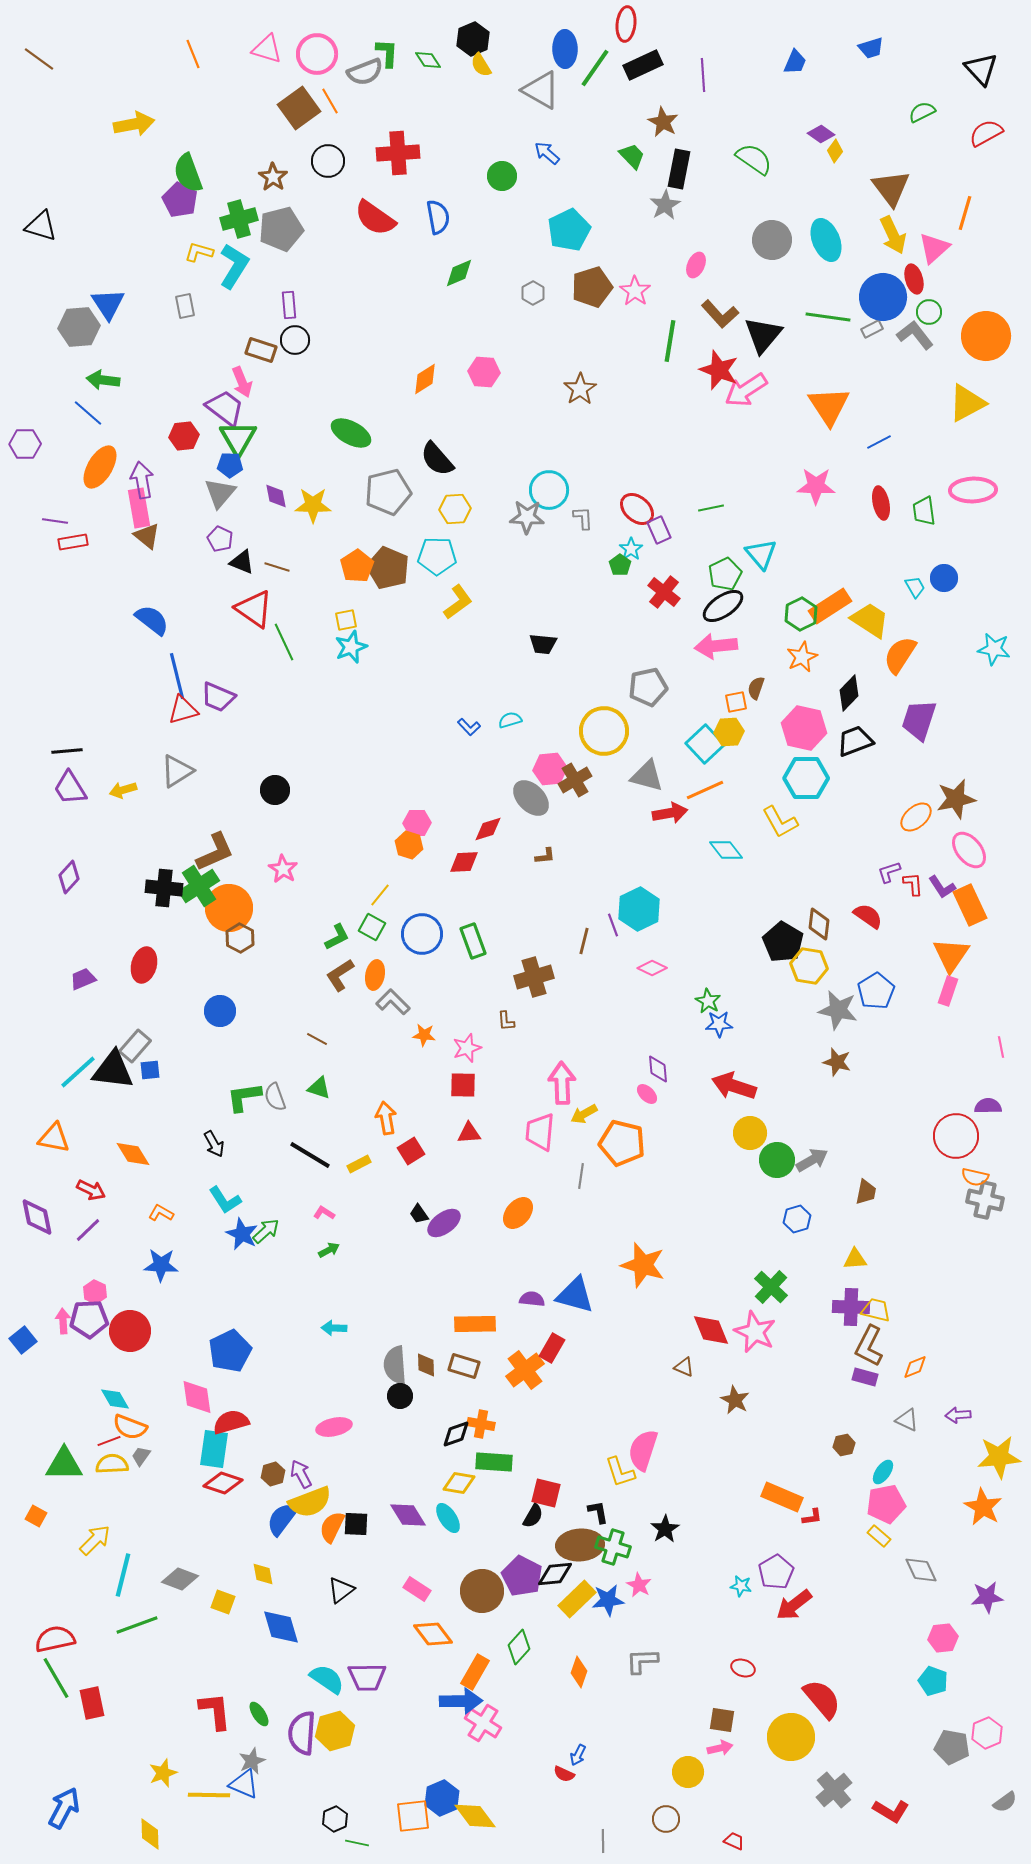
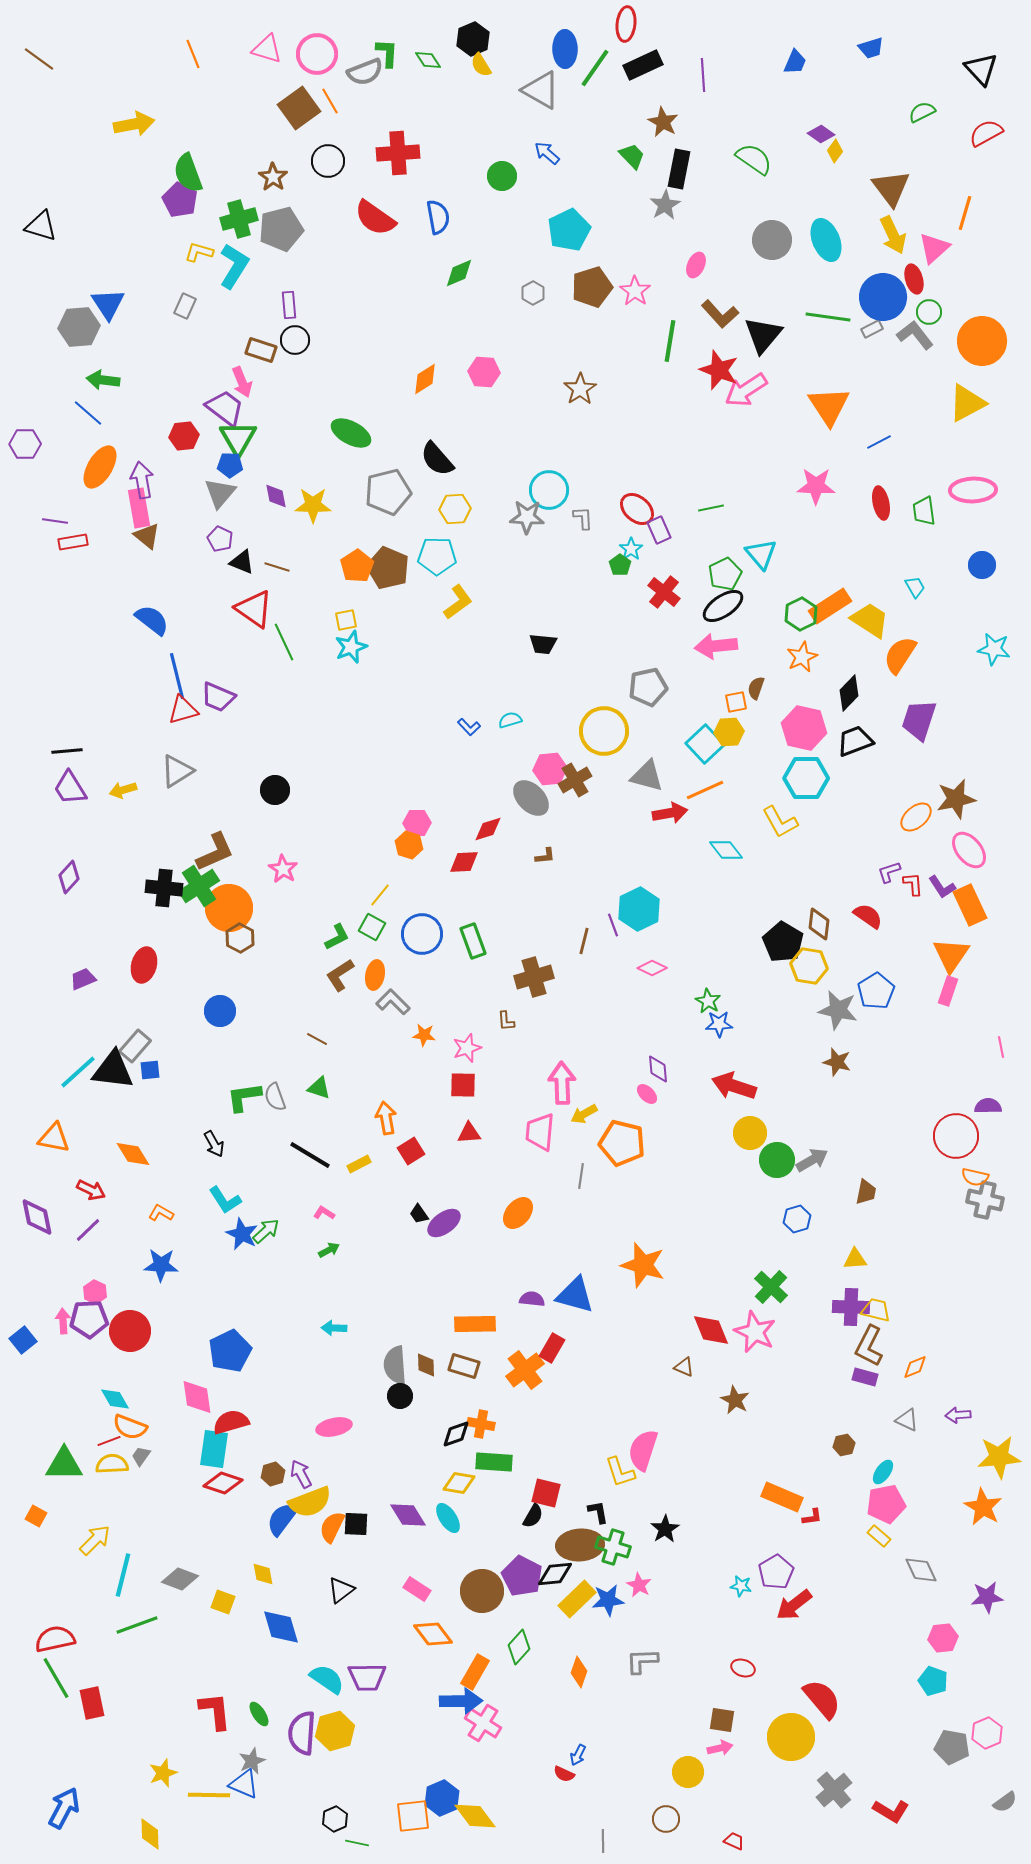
gray rectangle at (185, 306): rotated 35 degrees clockwise
orange circle at (986, 336): moved 4 px left, 5 px down
blue circle at (944, 578): moved 38 px right, 13 px up
